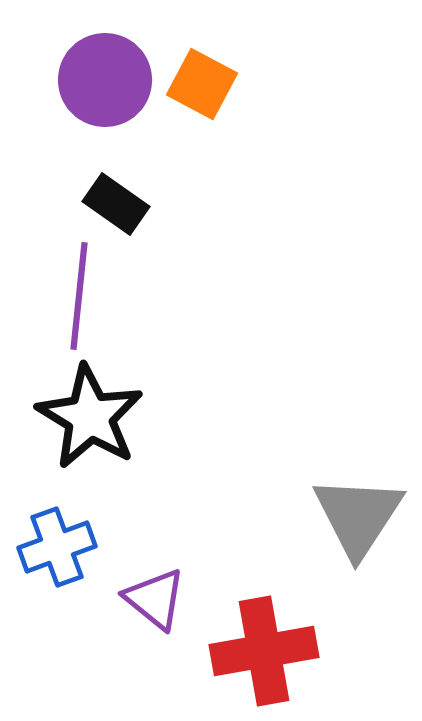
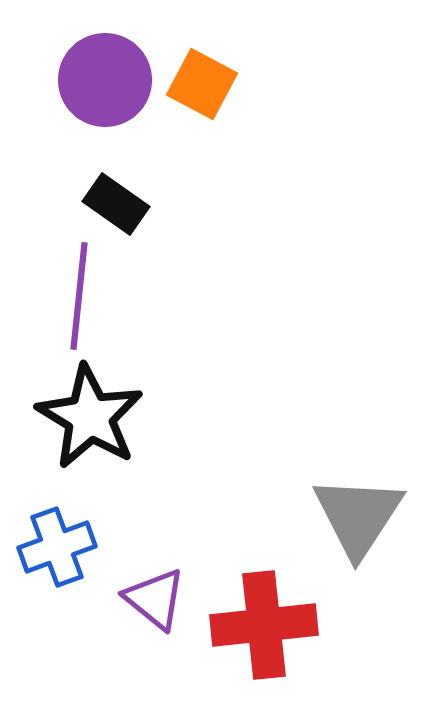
red cross: moved 26 px up; rotated 4 degrees clockwise
